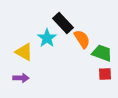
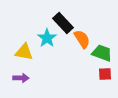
yellow triangle: rotated 18 degrees counterclockwise
